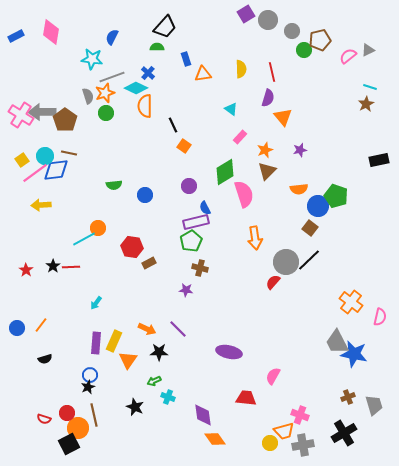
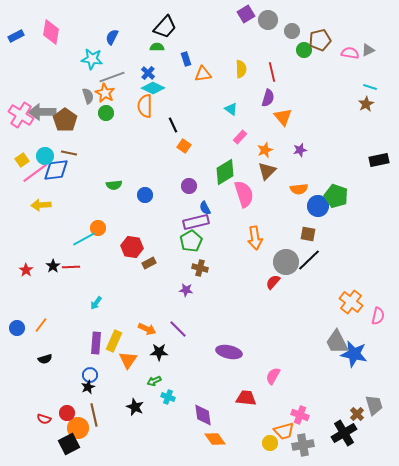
pink semicircle at (348, 56): moved 2 px right, 3 px up; rotated 48 degrees clockwise
cyan diamond at (136, 88): moved 17 px right
orange star at (105, 93): rotated 24 degrees counterclockwise
brown square at (310, 228): moved 2 px left, 6 px down; rotated 28 degrees counterclockwise
pink semicircle at (380, 317): moved 2 px left, 1 px up
brown cross at (348, 397): moved 9 px right, 17 px down; rotated 24 degrees counterclockwise
